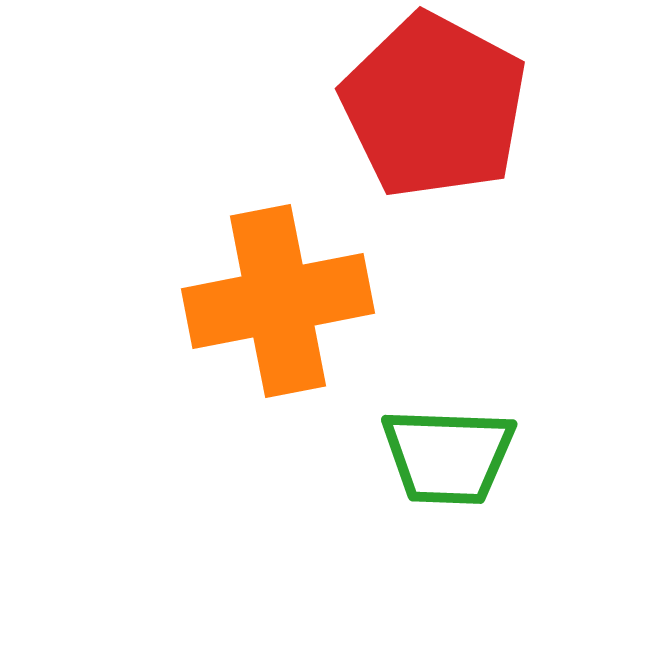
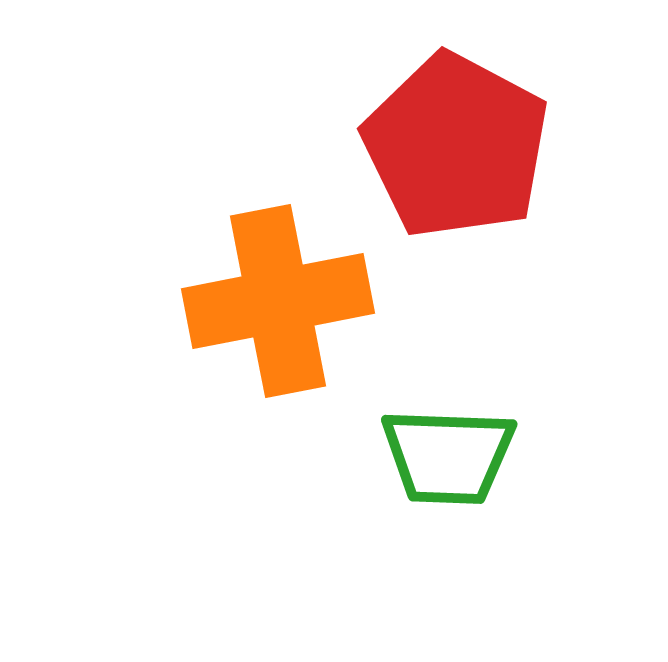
red pentagon: moved 22 px right, 40 px down
